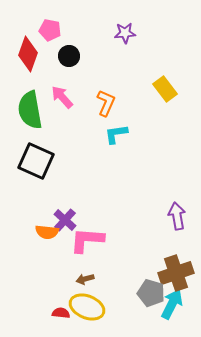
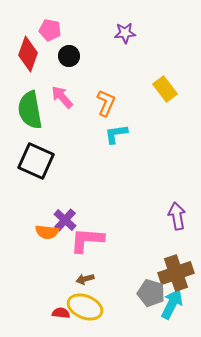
yellow ellipse: moved 2 px left
